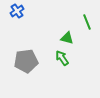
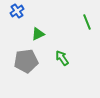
green triangle: moved 29 px left, 4 px up; rotated 40 degrees counterclockwise
